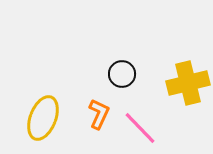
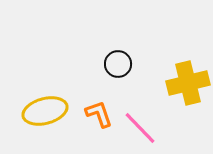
black circle: moved 4 px left, 10 px up
orange L-shape: rotated 44 degrees counterclockwise
yellow ellipse: moved 2 px right, 7 px up; rotated 54 degrees clockwise
